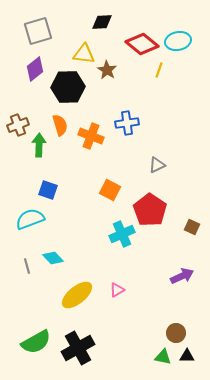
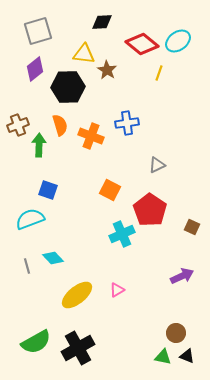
cyan ellipse: rotated 25 degrees counterclockwise
yellow line: moved 3 px down
black triangle: rotated 21 degrees clockwise
